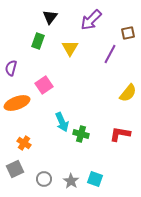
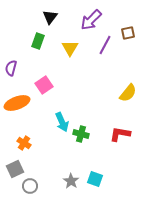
purple line: moved 5 px left, 9 px up
gray circle: moved 14 px left, 7 px down
